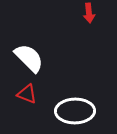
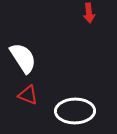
white semicircle: moved 6 px left; rotated 12 degrees clockwise
red triangle: moved 1 px right, 1 px down
